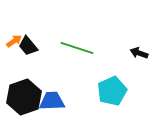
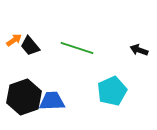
orange arrow: moved 1 px up
black trapezoid: moved 2 px right
black arrow: moved 3 px up
